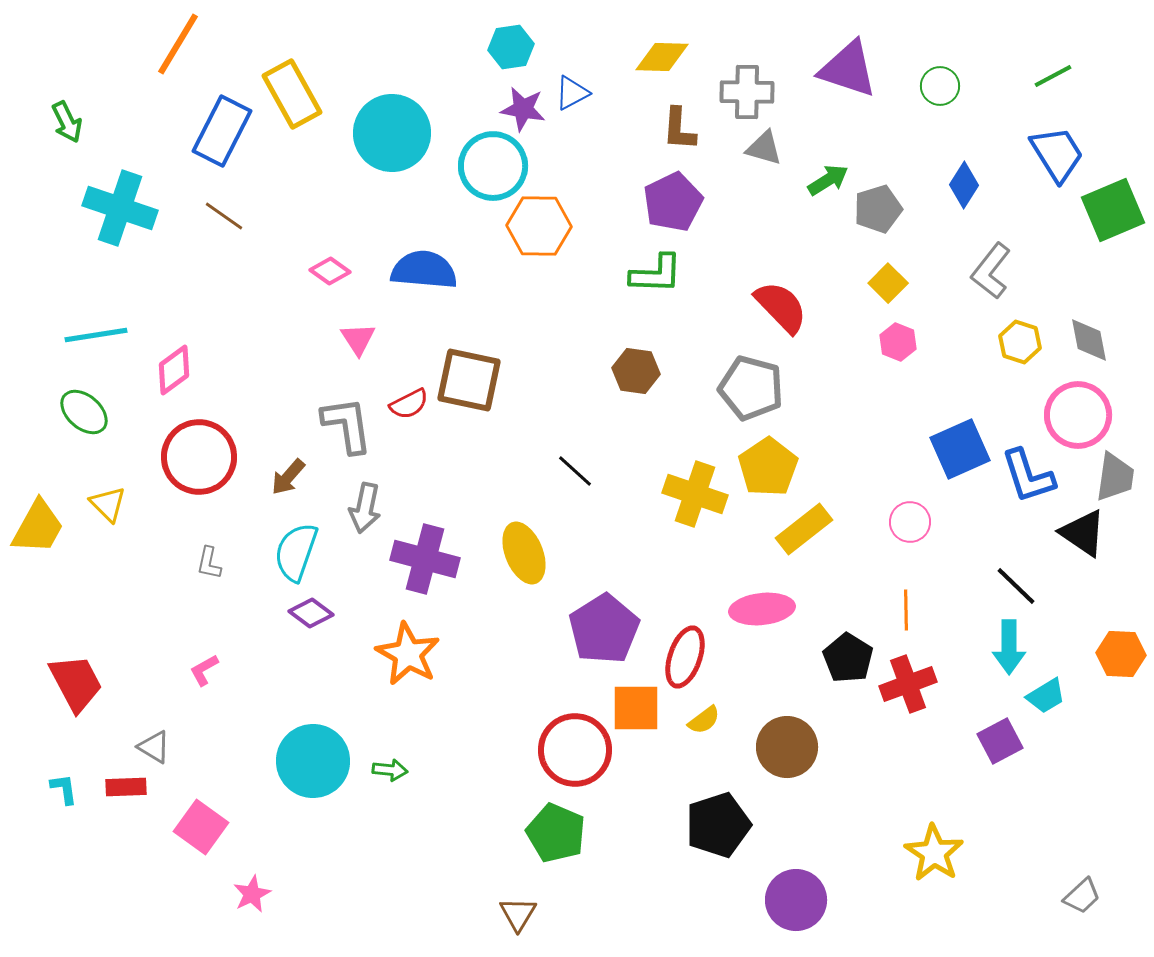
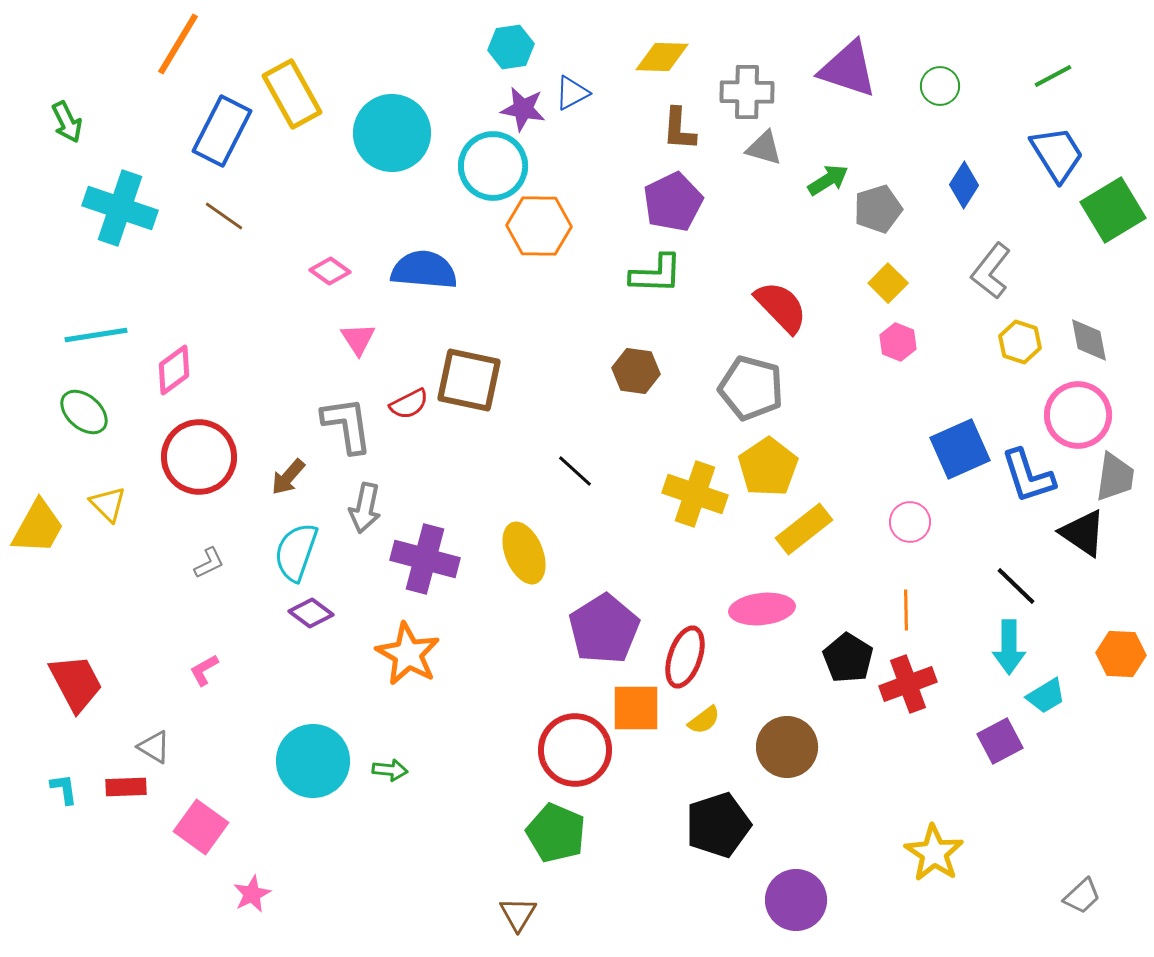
green square at (1113, 210): rotated 8 degrees counterclockwise
gray L-shape at (209, 563): rotated 128 degrees counterclockwise
